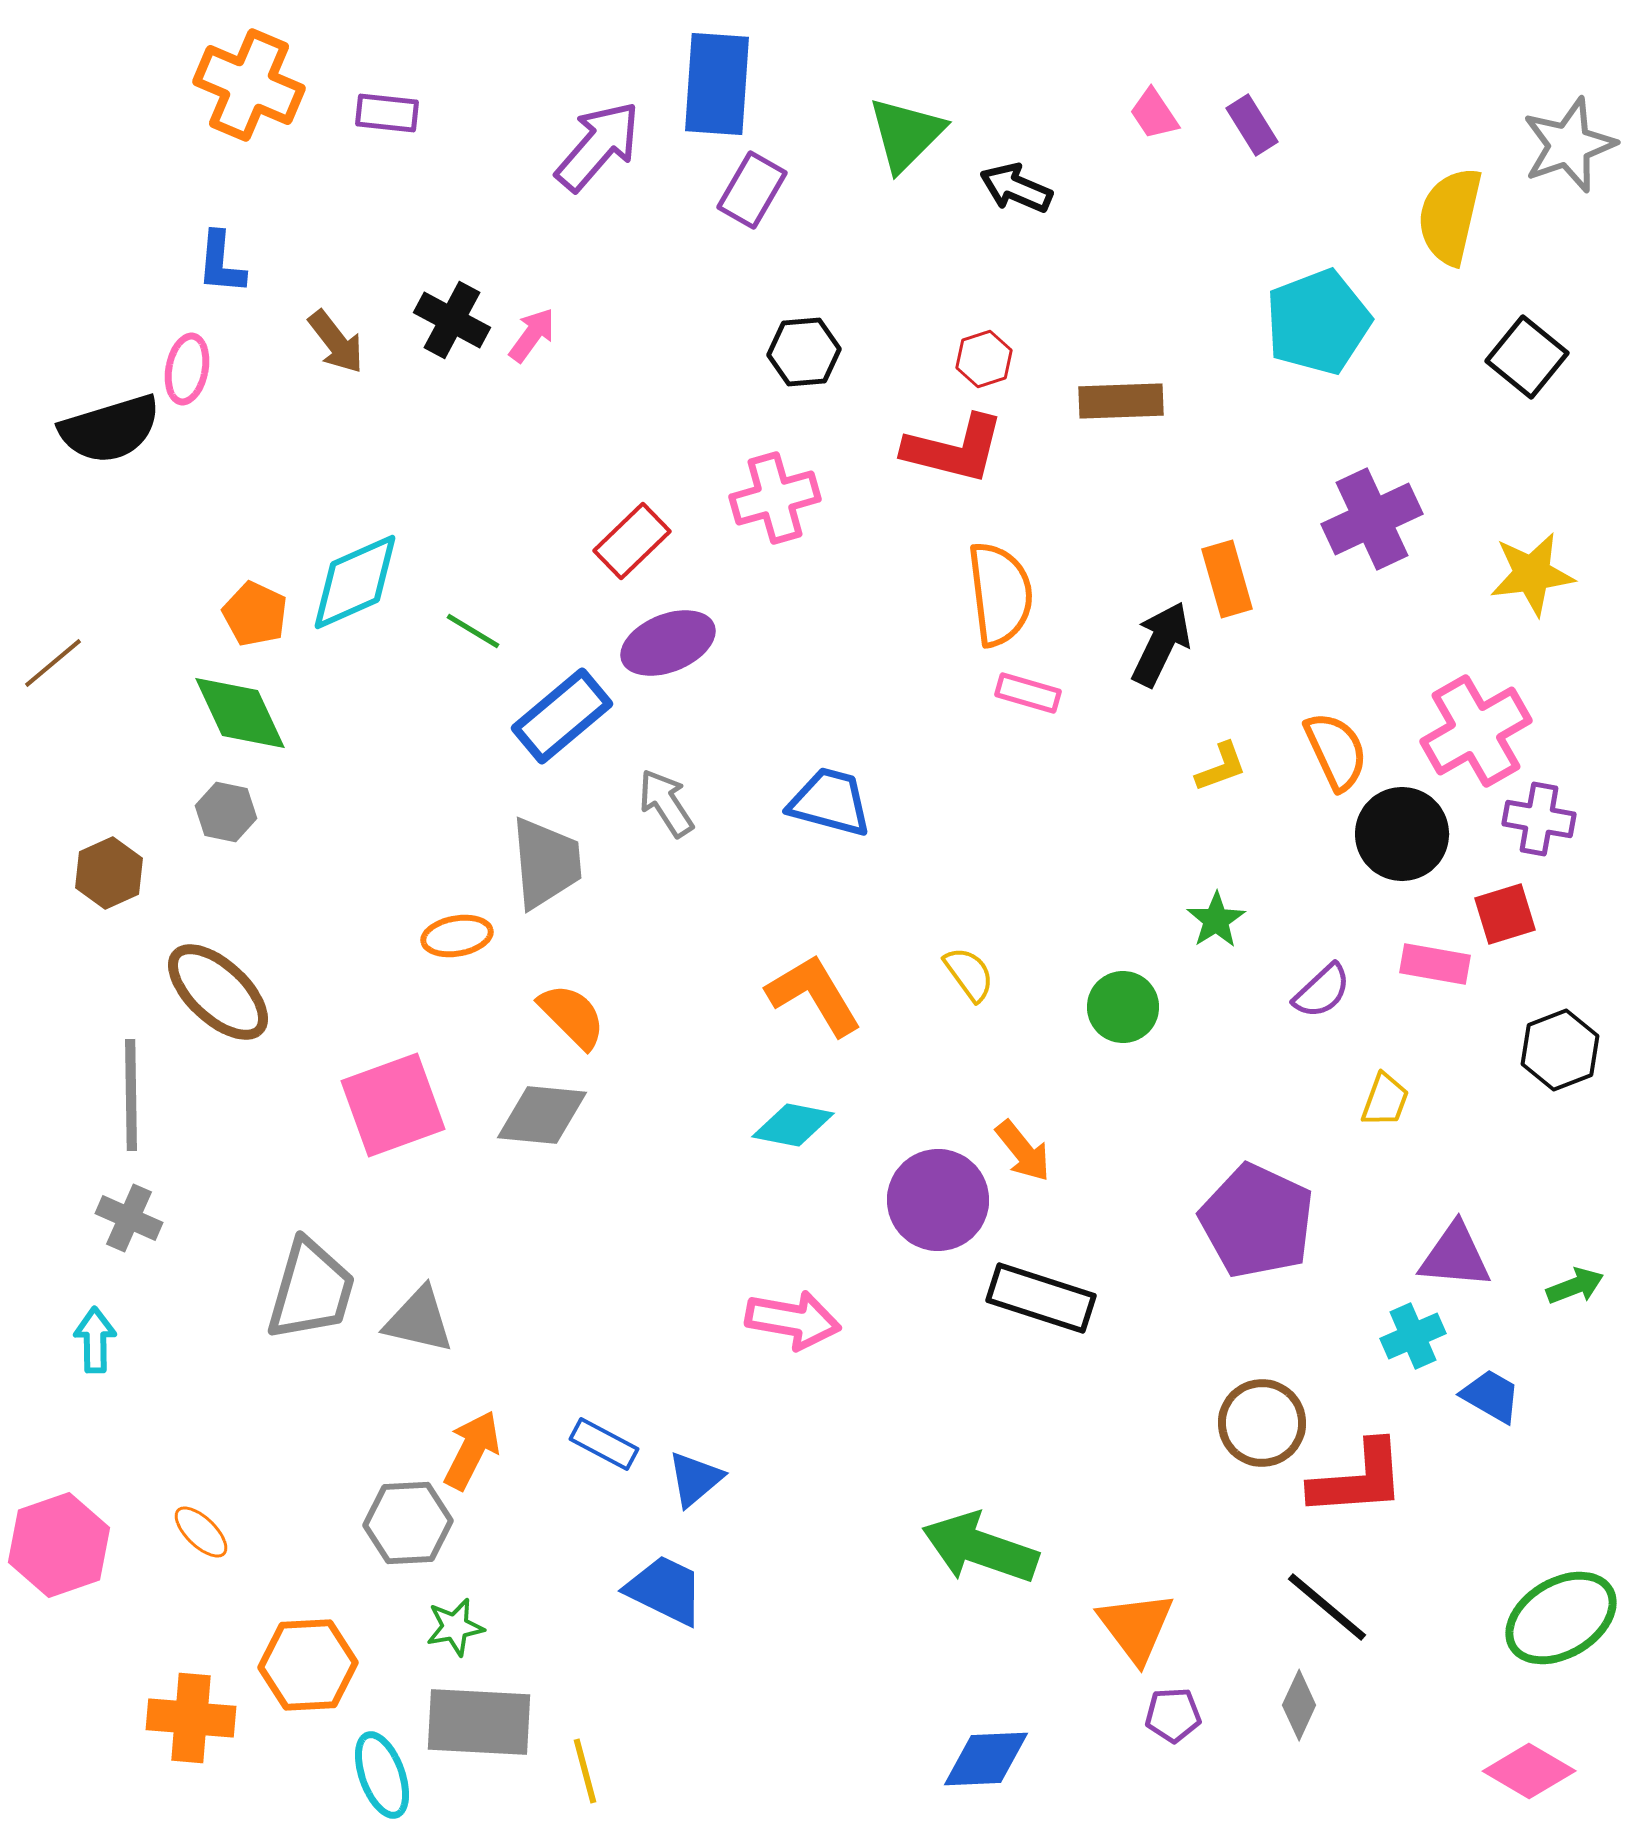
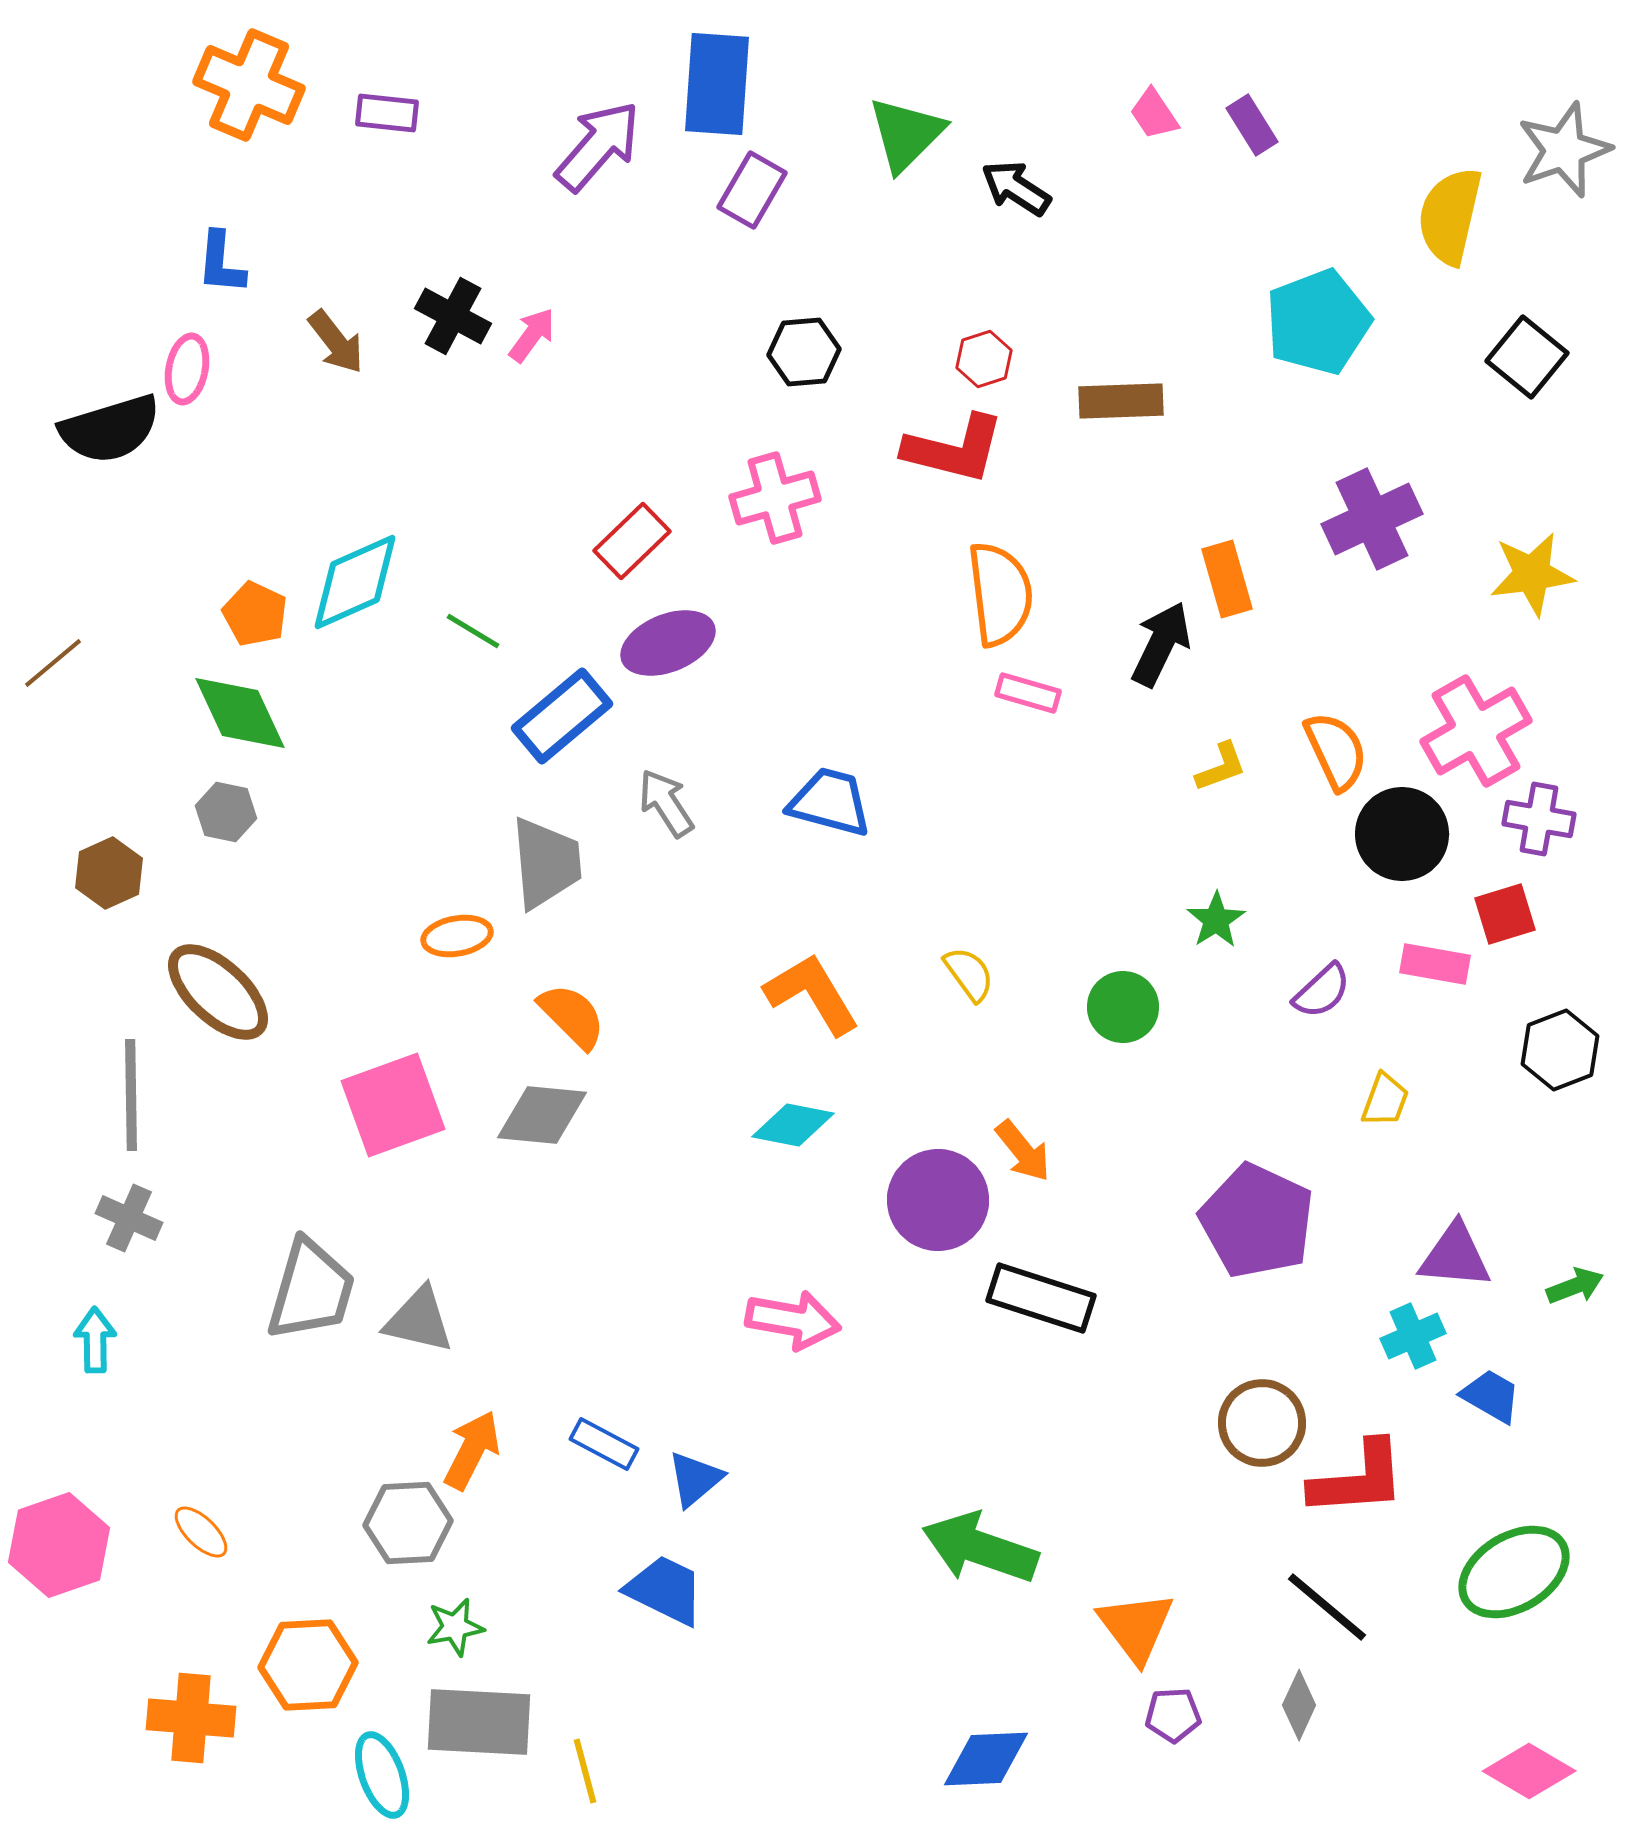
gray star at (1569, 145): moved 5 px left, 5 px down
black arrow at (1016, 188): rotated 10 degrees clockwise
black cross at (452, 320): moved 1 px right, 4 px up
orange L-shape at (814, 995): moved 2 px left, 1 px up
green ellipse at (1561, 1618): moved 47 px left, 46 px up
